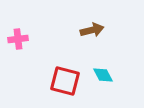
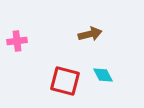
brown arrow: moved 2 px left, 4 px down
pink cross: moved 1 px left, 2 px down
